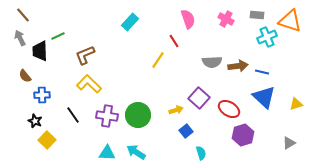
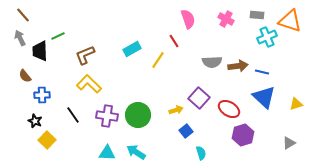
cyan rectangle: moved 2 px right, 27 px down; rotated 18 degrees clockwise
